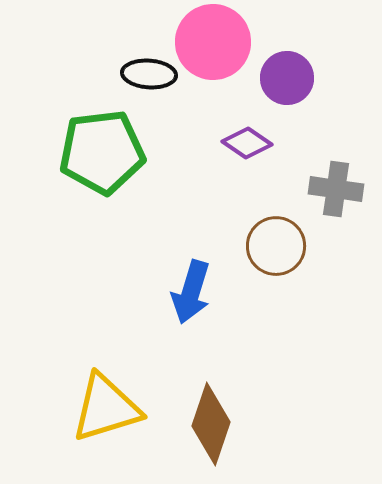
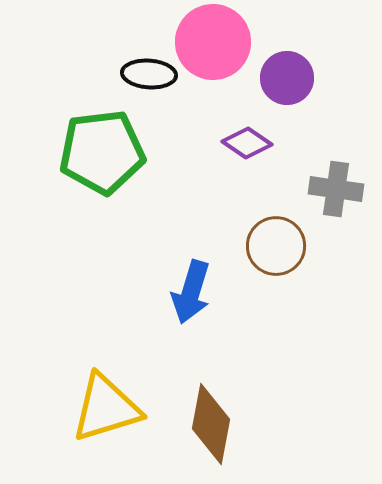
brown diamond: rotated 8 degrees counterclockwise
